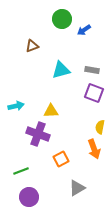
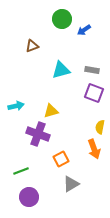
yellow triangle: rotated 14 degrees counterclockwise
gray triangle: moved 6 px left, 4 px up
